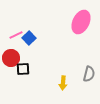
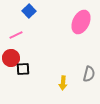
blue square: moved 27 px up
